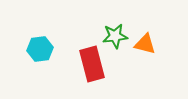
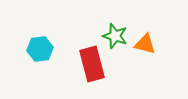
green star: rotated 25 degrees clockwise
